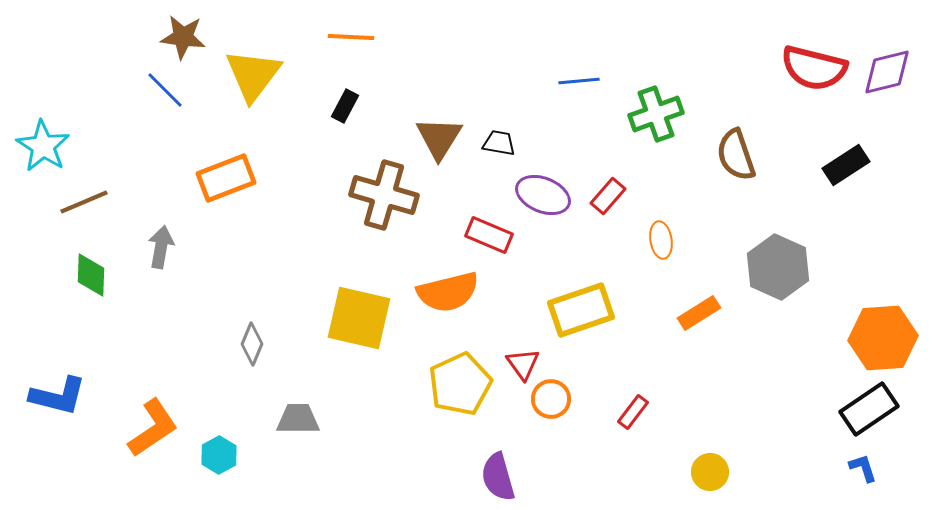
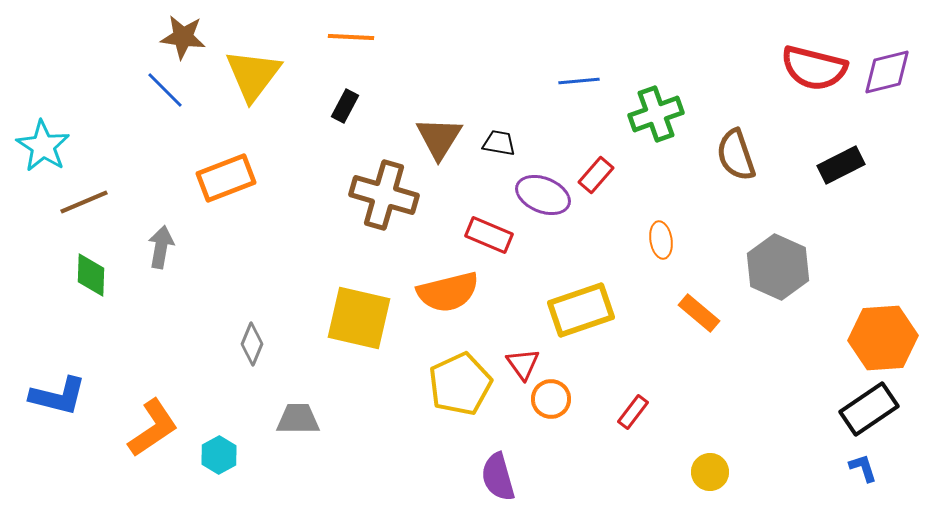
black rectangle at (846, 165): moved 5 px left; rotated 6 degrees clockwise
red rectangle at (608, 196): moved 12 px left, 21 px up
orange rectangle at (699, 313): rotated 72 degrees clockwise
